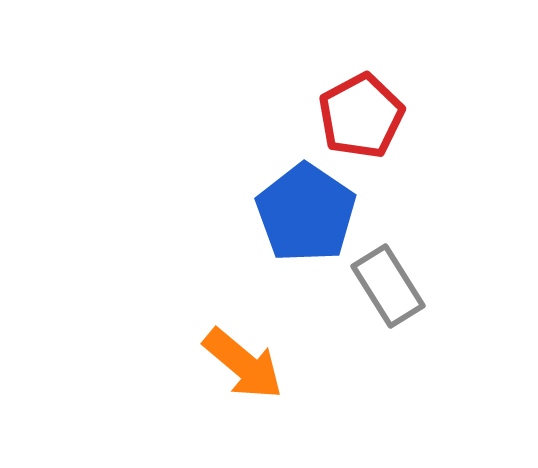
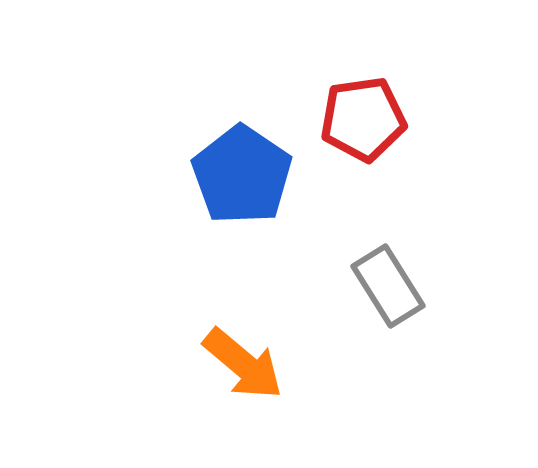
red pentagon: moved 2 px right, 3 px down; rotated 20 degrees clockwise
blue pentagon: moved 64 px left, 38 px up
